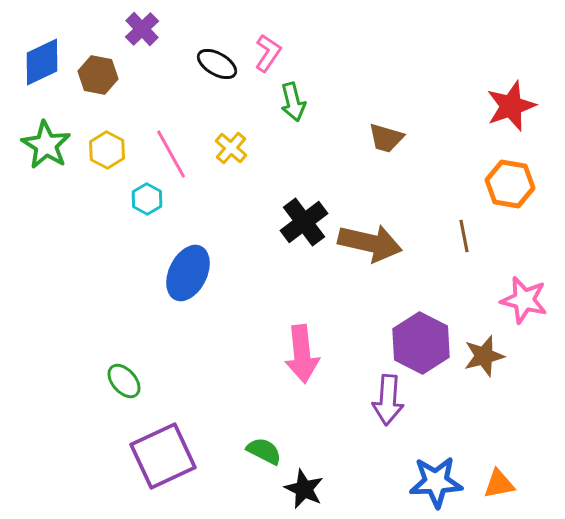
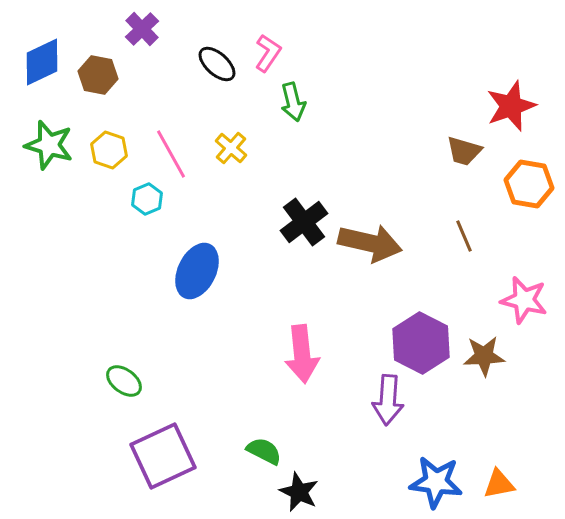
black ellipse: rotated 12 degrees clockwise
brown trapezoid: moved 78 px right, 13 px down
green star: moved 3 px right; rotated 15 degrees counterclockwise
yellow hexagon: moved 2 px right; rotated 9 degrees counterclockwise
orange hexagon: moved 19 px right
cyan hexagon: rotated 8 degrees clockwise
brown line: rotated 12 degrees counterclockwise
blue ellipse: moved 9 px right, 2 px up
brown star: rotated 12 degrees clockwise
green ellipse: rotated 12 degrees counterclockwise
blue star: rotated 10 degrees clockwise
black star: moved 5 px left, 3 px down
